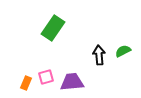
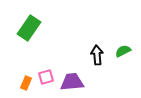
green rectangle: moved 24 px left
black arrow: moved 2 px left
